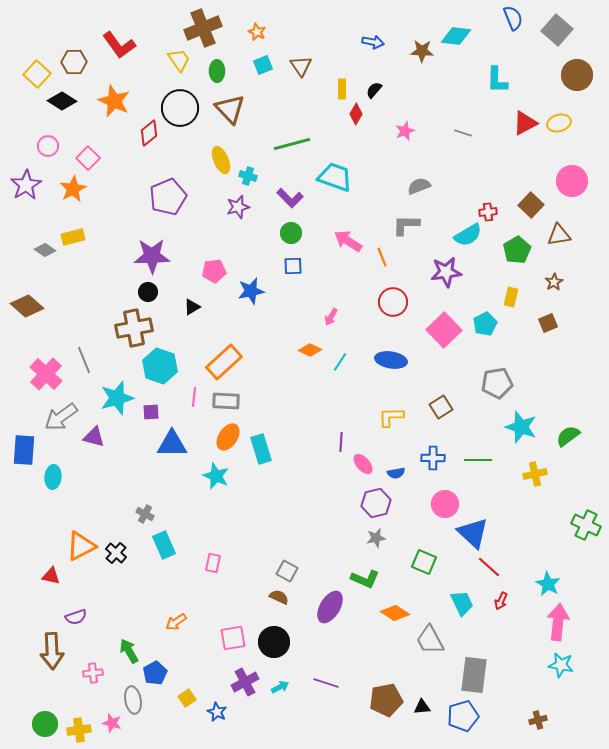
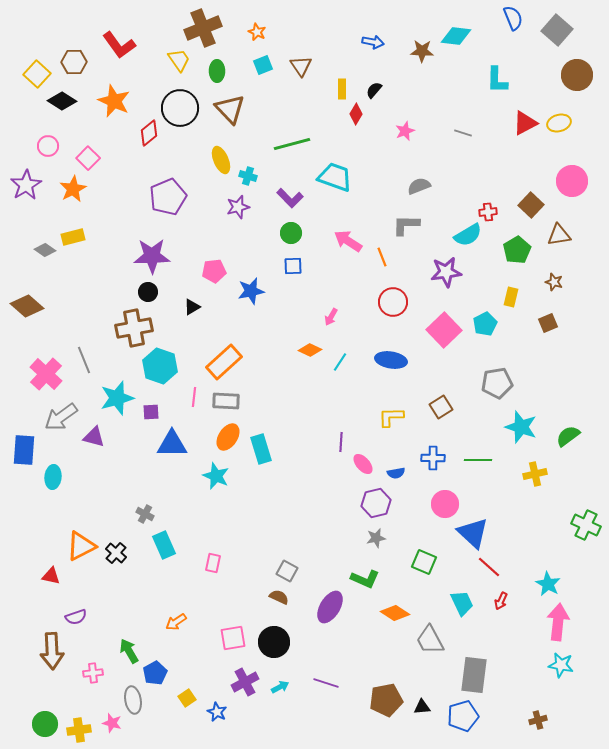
brown star at (554, 282): rotated 24 degrees counterclockwise
